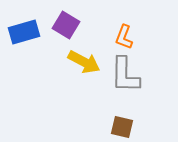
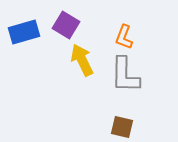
yellow arrow: moved 2 px left, 2 px up; rotated 144 degrees counterclockwise
